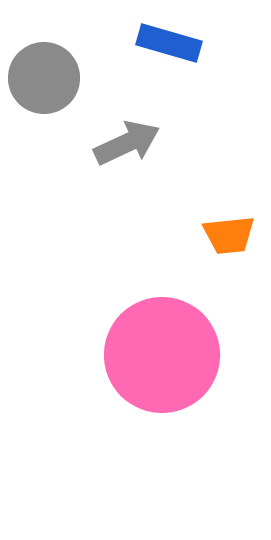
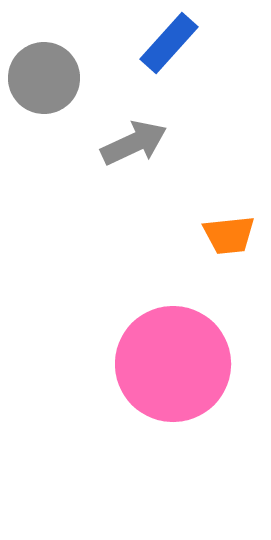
blue rectangle: rotated 64 degrees counterclockwise
gray arrow: moved 7 px right
pink circle: moved 11 px right, 9 px down
